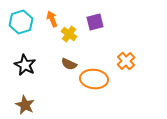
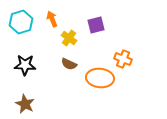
purple square: moved 1 px right, 3 px down
yellow cross: moved 4 px down
orange cross: moved 3 px left, 2 px up; rotated 24 degrees counterclockwise
black star: rotated 25 degrees counterclockwise
orange ellipse: moved 6 px right, 1 px up
brown star: moved 1 px up
